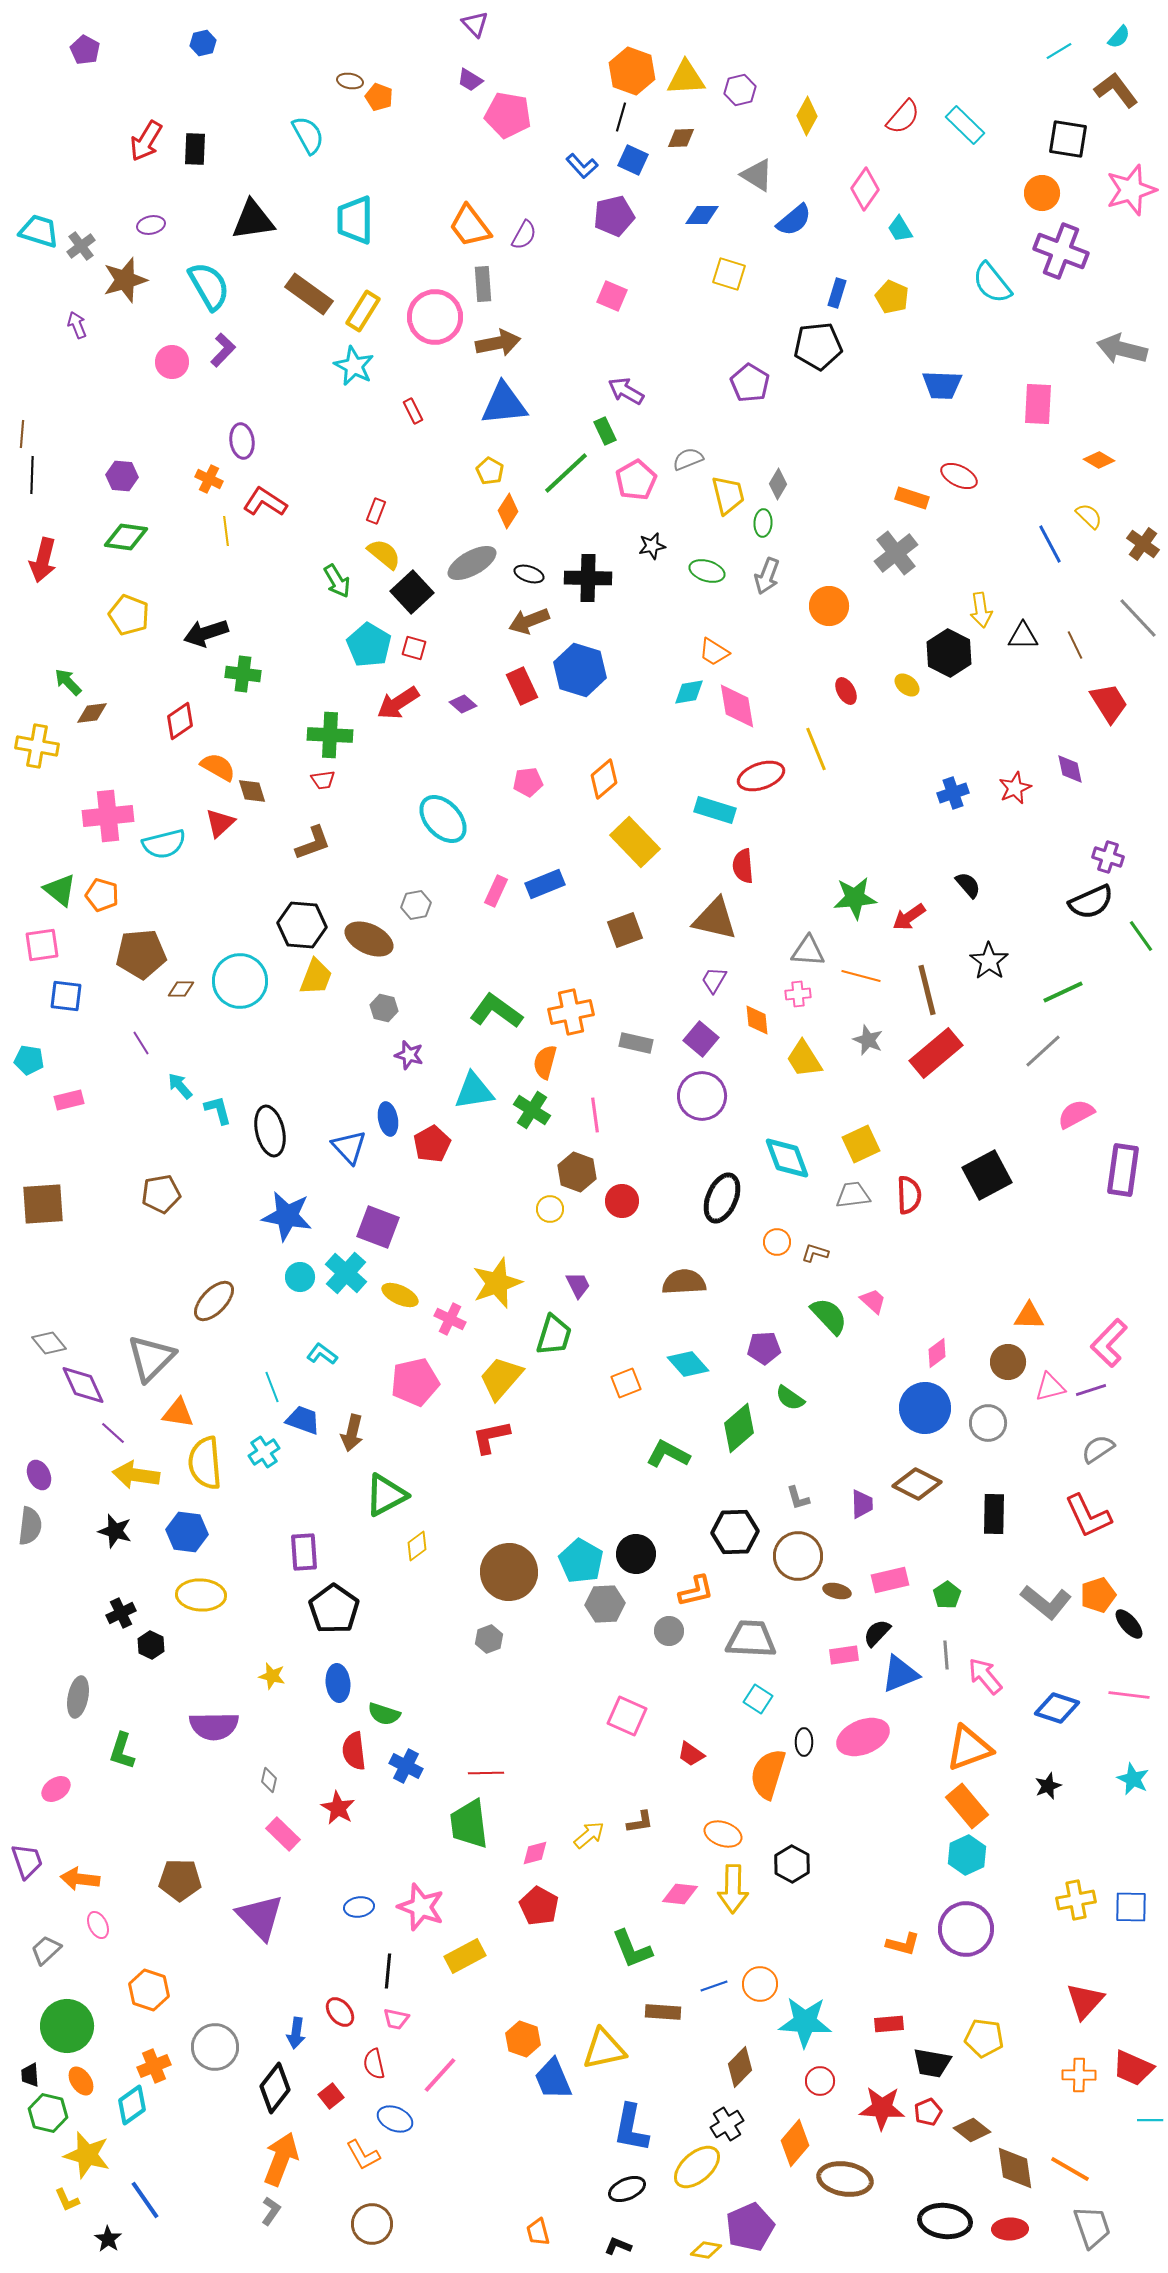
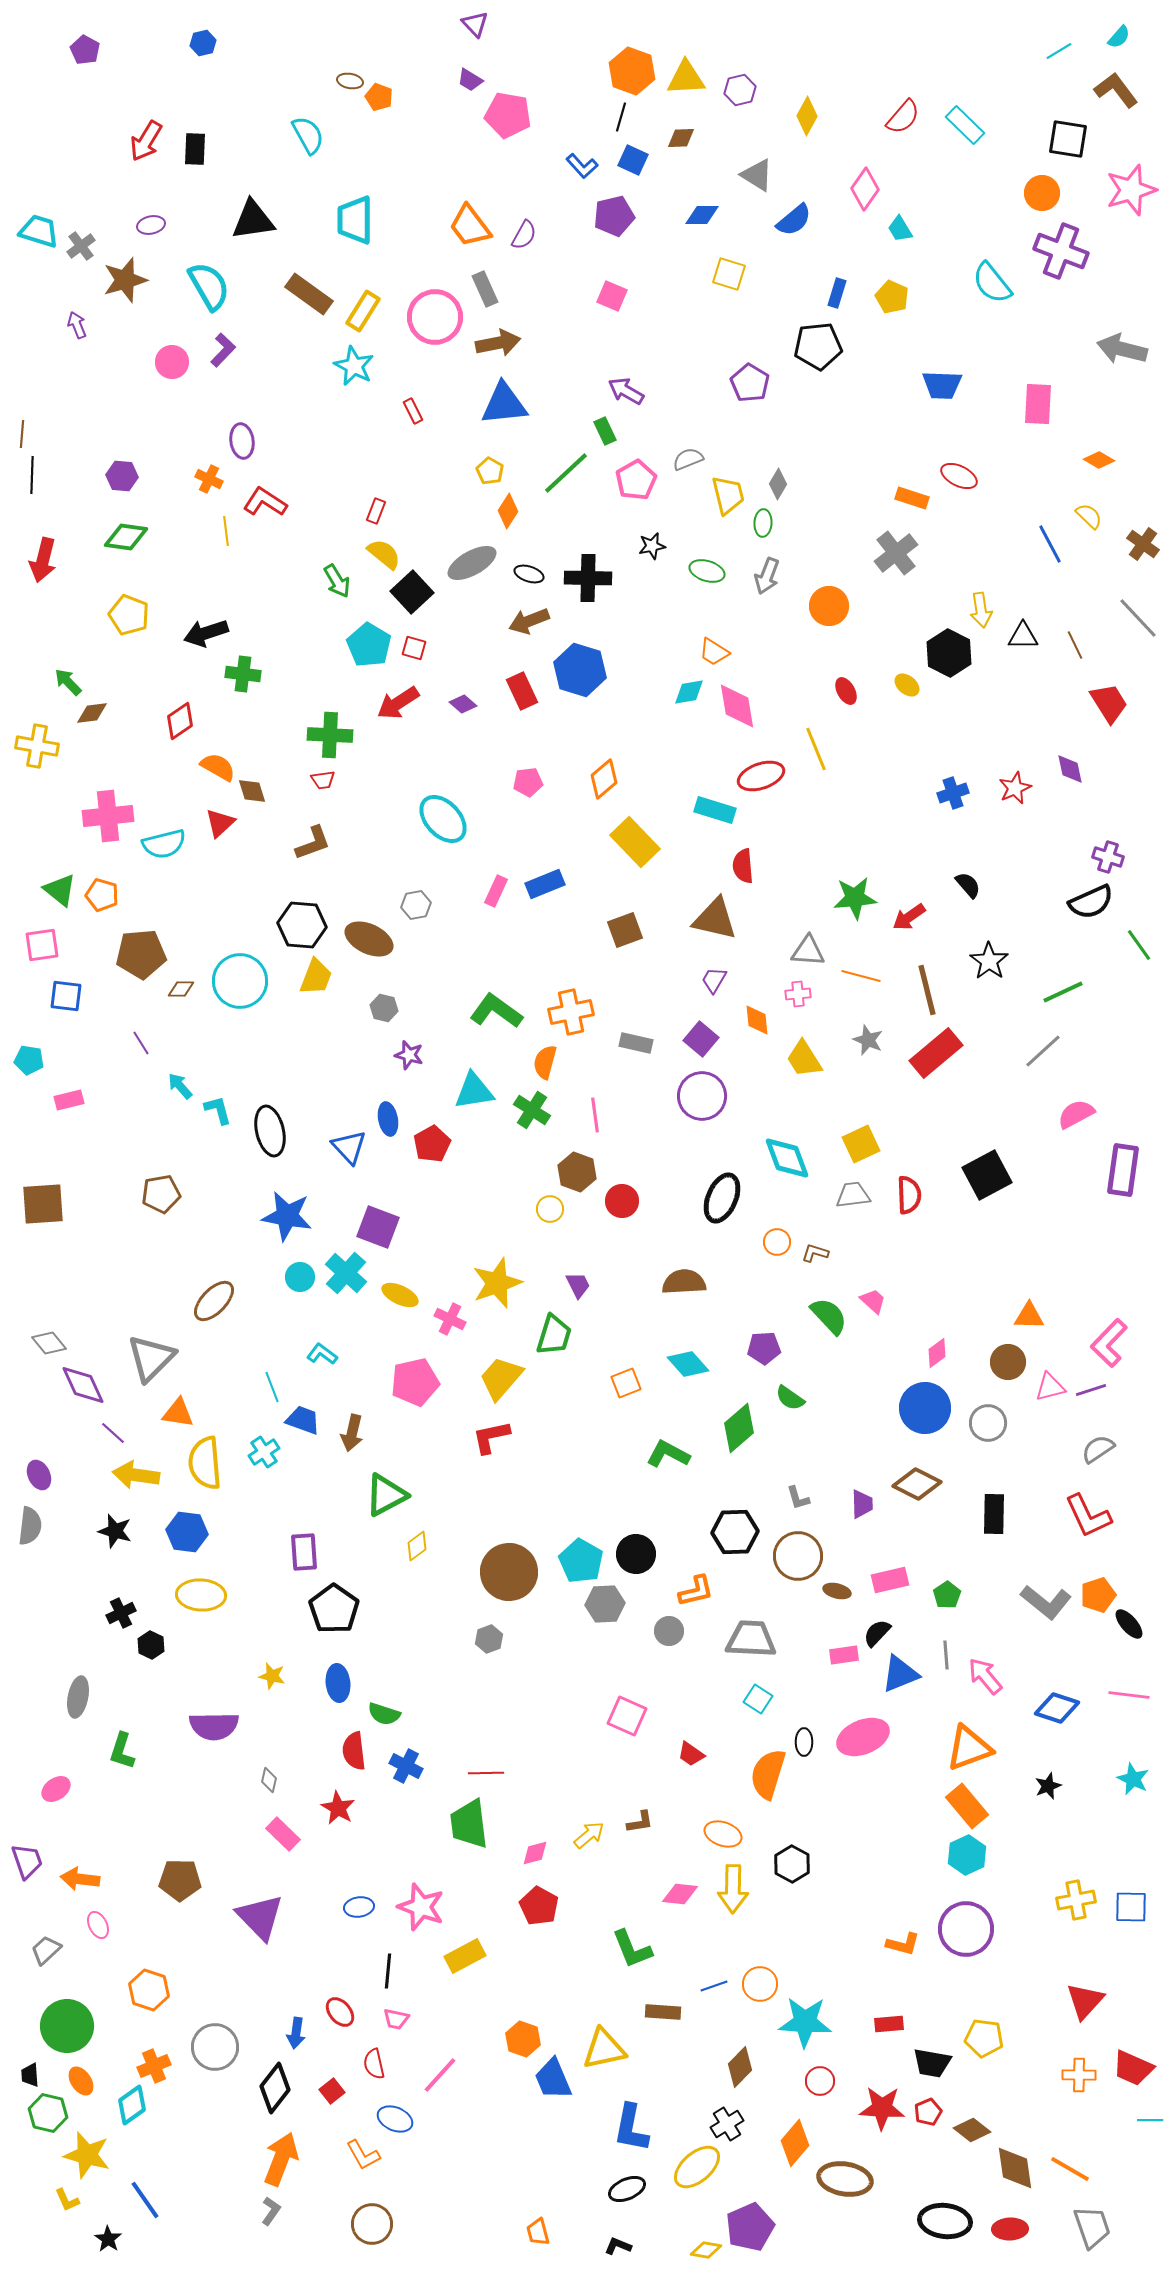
gray rectangle at (483, 284): moved 2 px right, 5 px down; rotated 20 degrees counterclockwise
red rectangle at (522, 686): moved 5 px down
green line at (1141, 936): moved 2 px left, 9 px down
red square at (331, 2096): moved 1 px right, 5 px up
